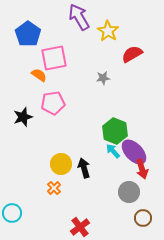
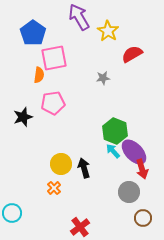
blue pentagon: moved 5 px right, 1 px up
orange semicircle: rotated 63 degrees clockwise
